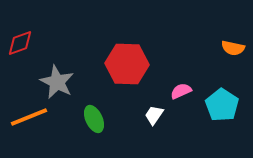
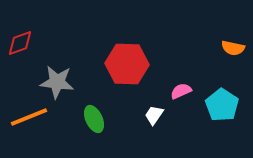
gray star: rotated 20 degrees counterclockwise
